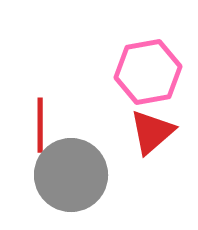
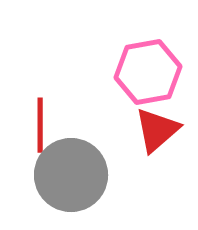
red triangle: moved 5 px right, 2 px up
